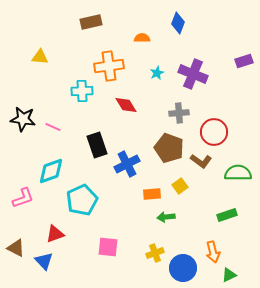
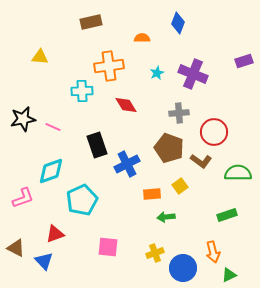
black star: rotated 20 degrees counterclockwise
